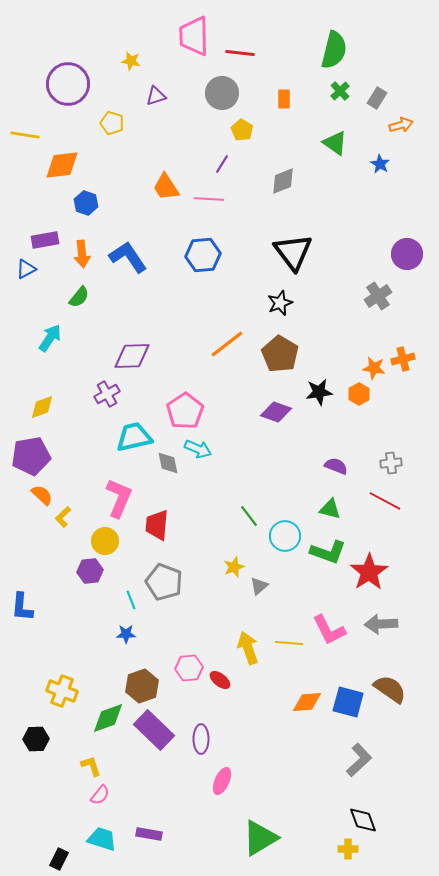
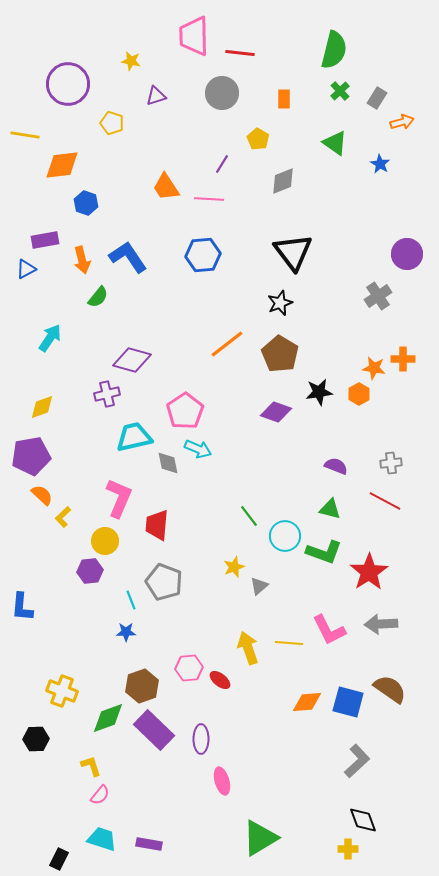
orange arrow at (401, 125): moved 1 px right, 3 px up
yellow pentagon at (242, 130): moved 16 px right, 9 px down
orange arrow at (82, 254): moved 6 px down; rotated 8 degrees counterclockwise
green semicircle at (79, 297): moved 19 px right
purple diamond at (132, 356): moved 4 px down; rotated 18 degrees clockwise
orange cross at (403, 359): rotated 15 degrees clockwise
purple cross at (107, 394): rotated 15 degrees clockwise
green L-shape at (328, 552): moved 4 px left
blue star at (126, 634): moved 2 px up
gray L-shape at (359, 760): moved 2 px left, 1 px down
pink ellipse at (222, 781): rotated 40 degrees counterclockwise
purple rectangle at (149, 834): moved 10 px down
